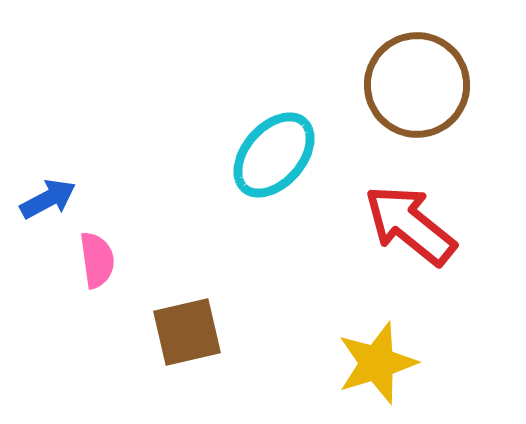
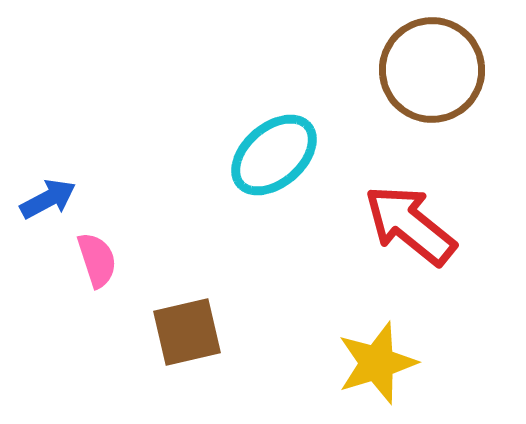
brown circle: moved 15 px right, 15 px up
cyan ellipse: rotated 8 degrees clockwise
pink semicircle: rotated 10 degrees counterclockwise
